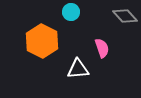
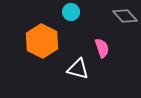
white triangle: rotated 20 degrees clockwise
